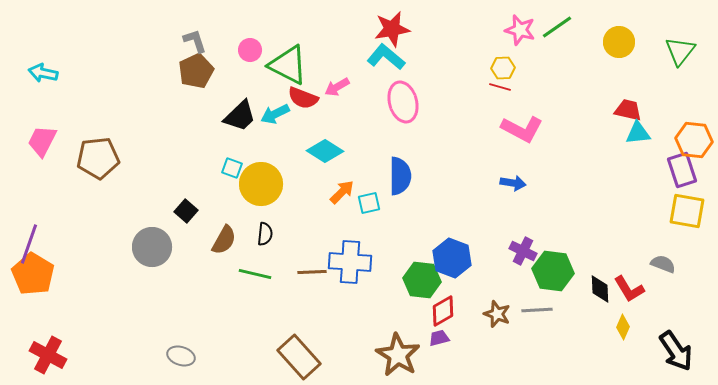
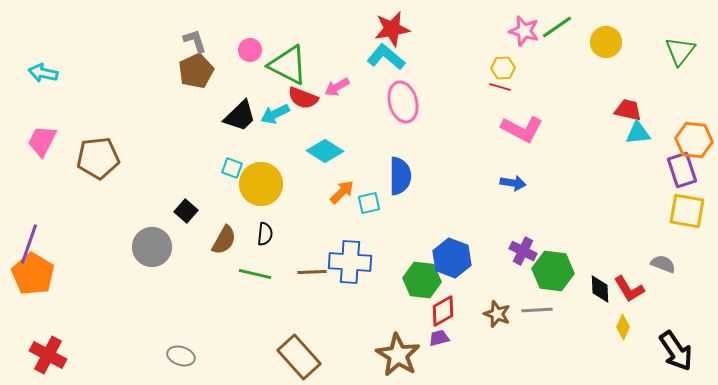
pink star at (520, 30): moved 4 px right, 1 px down
yellow circle at (619, 42): moved 13 px left
